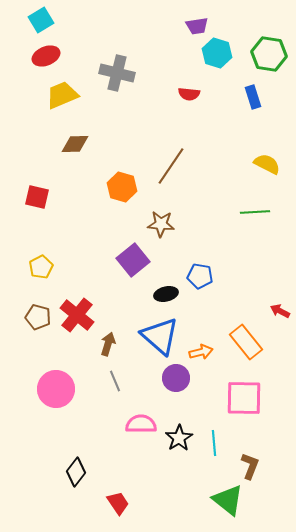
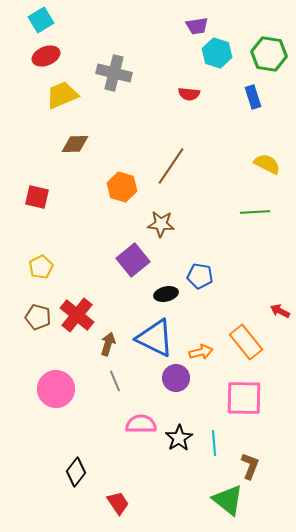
gray cross: moved 3 px left
blue triangle: moved 5 px left, 2 px down; rotated 15 degrees counterclockwise
